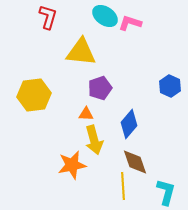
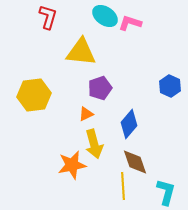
orange triangle: rotated 28 degrees counterclockwise
yellow arrow: moved 4 px down
